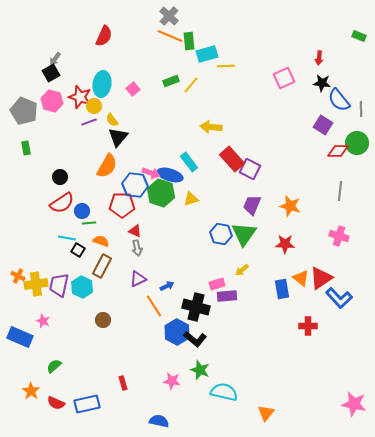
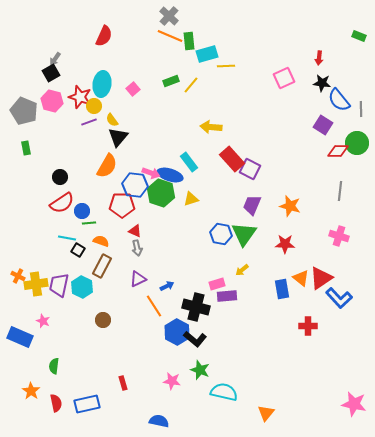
green semicircle at (54, 366): rotated 42 degrees counterclockwise
red semicircle at (56, 403): rotated 126 degrees counterclockwise
